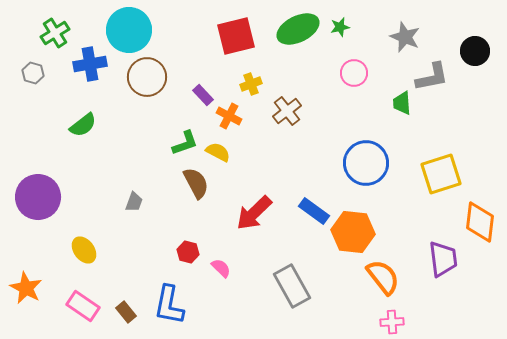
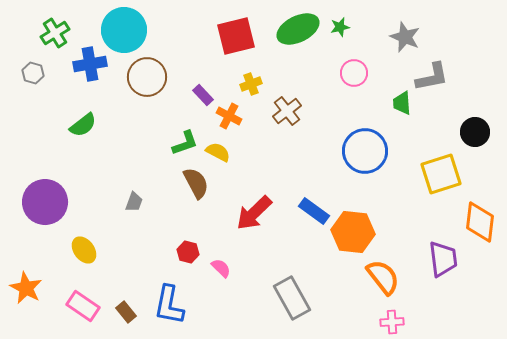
cyan circle: moved 5 px left
black circle: moved 81 px down
blue circle: moved 1 px left, 12 px up
purple circle: moved 7 px right, 5 px down
gray rectangle: moved 12 px down
